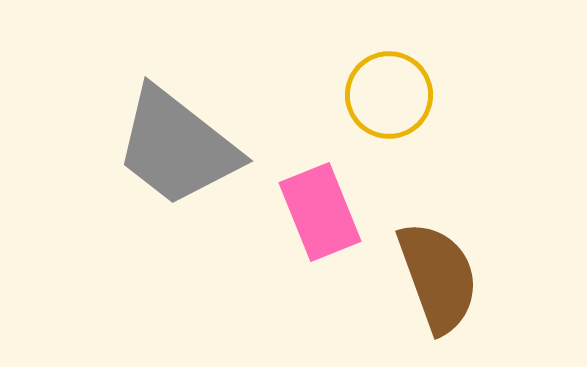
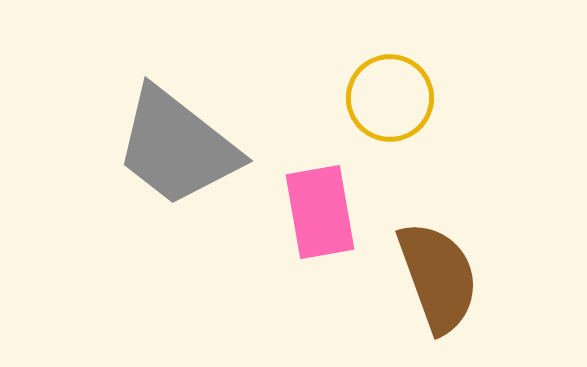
yellow circle: moved 1 px right, 3 px down
pink rectangle: rotated 12 degrees clockwise
